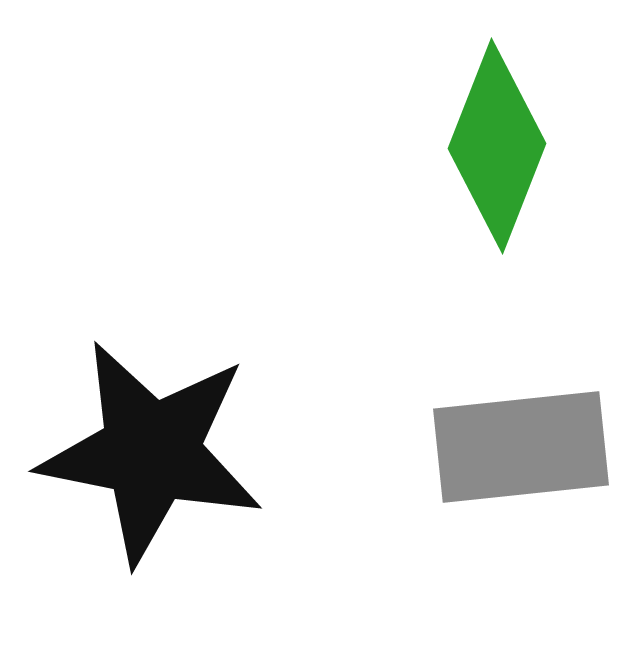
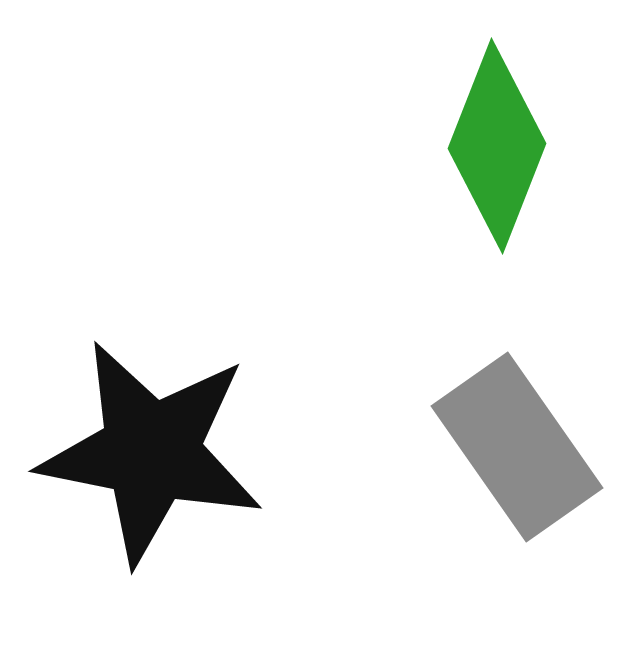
gray rectangle: moved 4 px left; rotated 61 degrees clockwise
